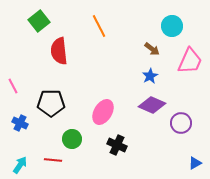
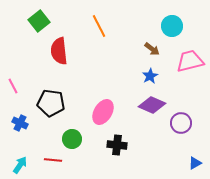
pink trapezoid: rotated 128 degrees counterclockwise
black pentagon: rotated 8 degrees clockwise
black cross: rotated 18 degrees counterclockwise
